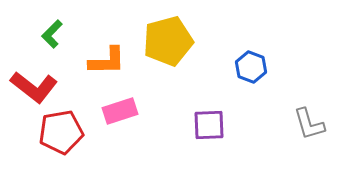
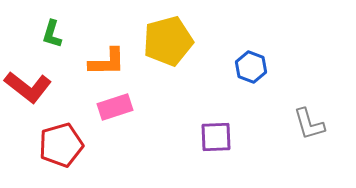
green L-shape: rotated 28 degrees counterclockwise
orange L-shape: moved 1 px down
red L-shape: moved 6 px left
pink rectangle: moved 5 px left, 4 px up
purple square: moved 7 px right, 12 px down
red pentagon: moved 13 px down; rotated 6 degrees counterclockwise
